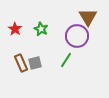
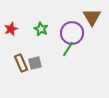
brown triangle: moved 4 px right
red star: moved 4 px left; rotated 16 degrees clockwise
purple circle: moved 5 px left, 3 px up
green line: moved 2 px right, 11 px up
